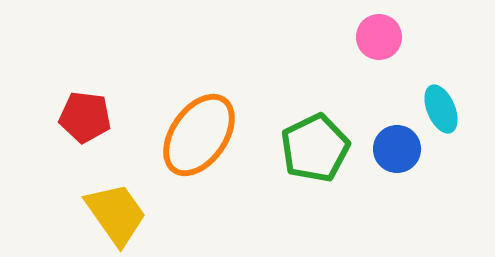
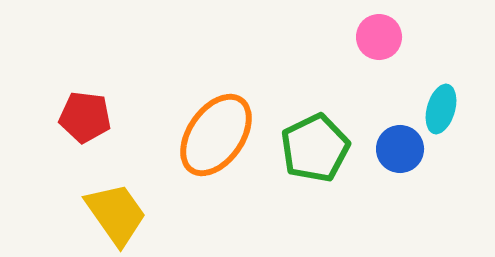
cyan ellipse: rotated 39 degrees clockwise
orange ellipse: moved 17 px right
blue circle: moved 3 px right
